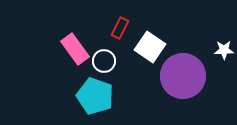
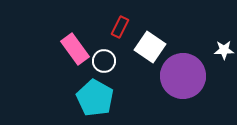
red rectangle: moved 1 px up
cyan pentagon: moved 2 px down; rotated 9 degrees clockwise
